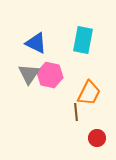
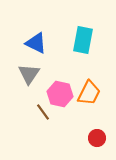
pink hexagon: moved 10 px right, 19 px down
brown line: moved 33 px left; rotated 30 degrees counterclockwise
